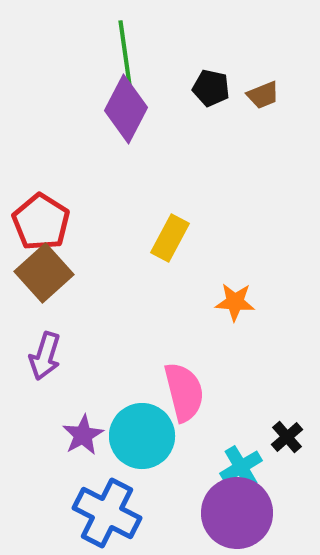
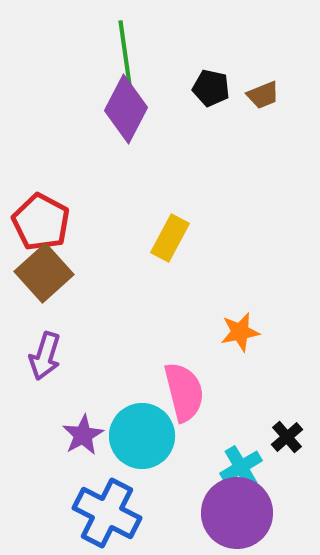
red pentagon: rotated 4 degrees counterclockwise
orange star: moved 5 px right, 30 px down; rotated 15 degrees counterclockwise
